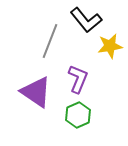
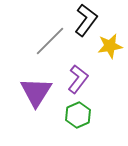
black L-shape: rotated 104 degrees counterclockwise
gray line: rotated 24 degrees clockwise
purple L-shape: rotated 16 degrees clockwise
purple triangle: rotated 28 degrees clockwise
